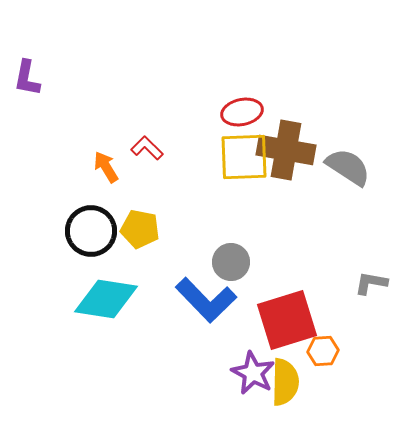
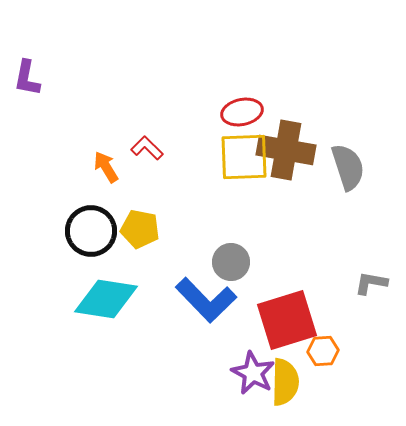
gray semicircle: rotated 39 degrees clockwise
